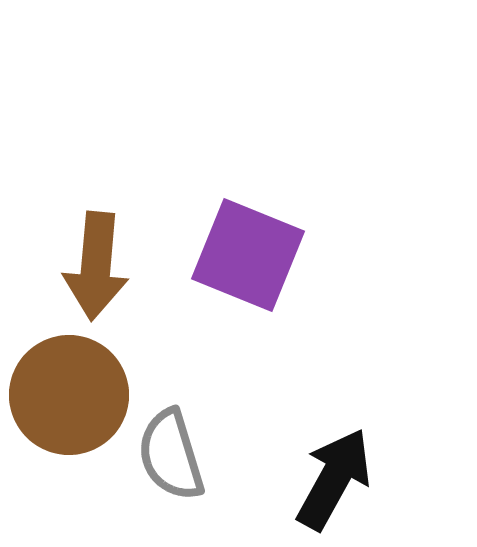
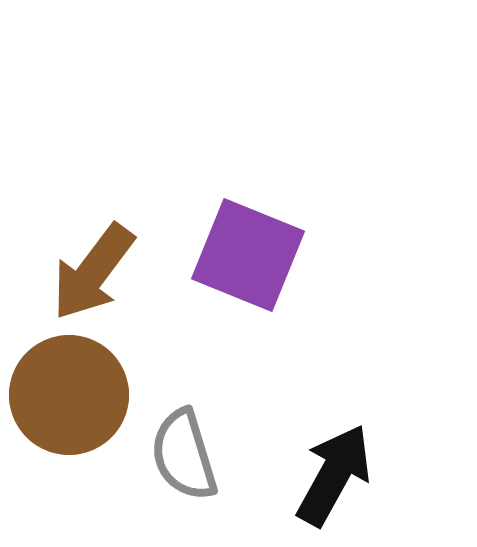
brown arrow: moved 3 px left, 6 px down; rotated 32 degrees clockwise
gray semicircle: moved 13 px right
black arrow: moved 4 px up
